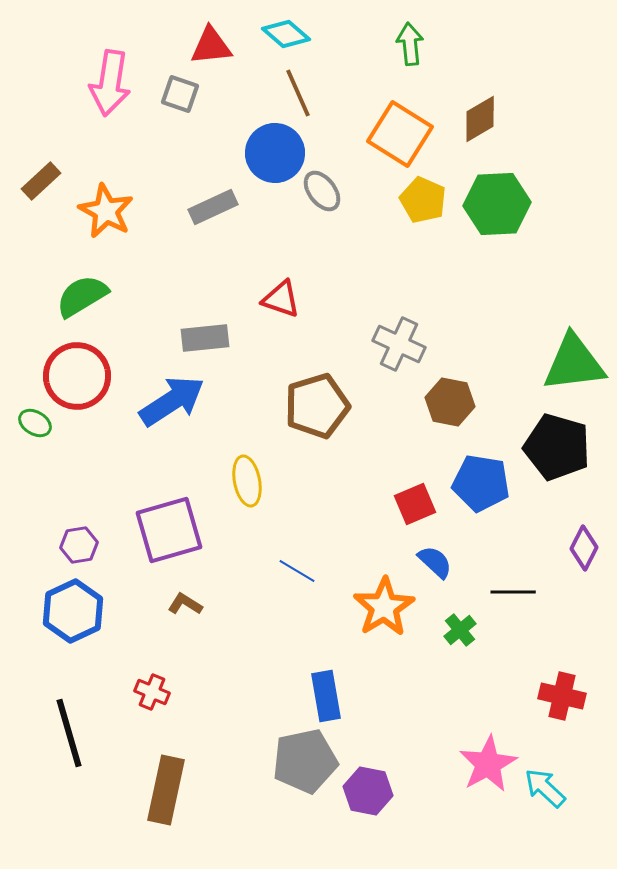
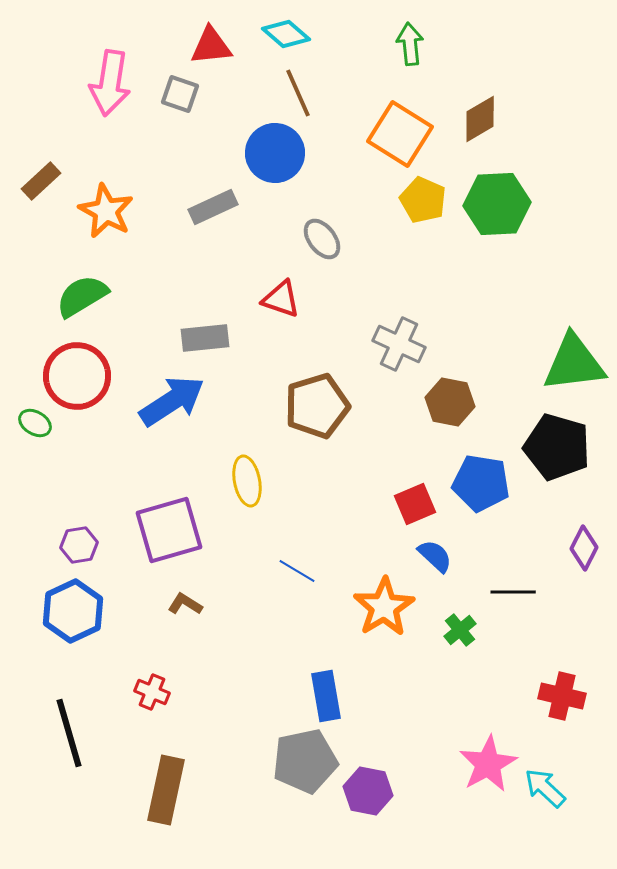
gray ellipse at (322, 191): moved 48 px down
blue semicircle at (435, 562): moved 6 px up
